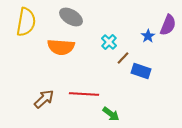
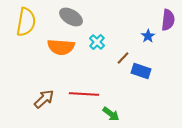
purple semicircle: moved 5 px up; rotated 15 degrees counterclockwise
cyan cross: moved 12 px left
